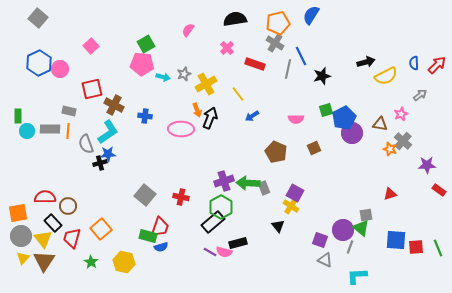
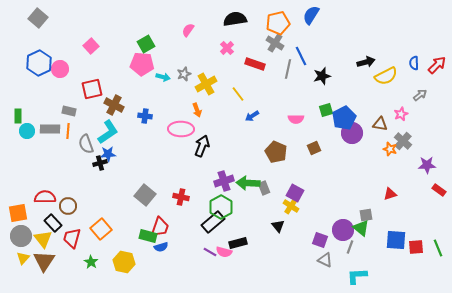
black arrow at (210, 118): moved 8 px left, 28 px down
